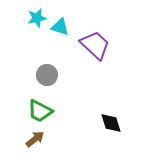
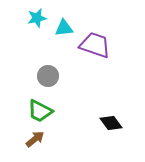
cyan triangle: moved 4 px right, 1 px down; rotated 24 degrees counterclockwise
purple trapezoid: rotated 24 degrees counterclockwise
gray circle: moved 1 px right, 1 px down
black diamond: rotated 20 degrees counterclockwise
